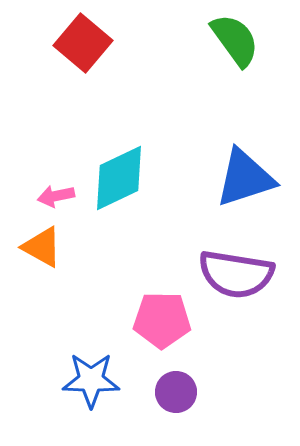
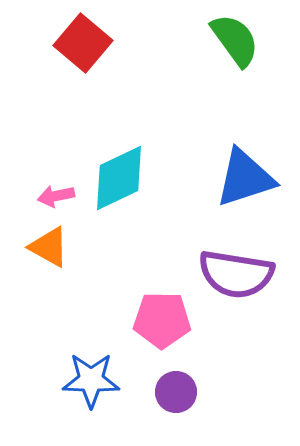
orange triangle: moved 7 px right
